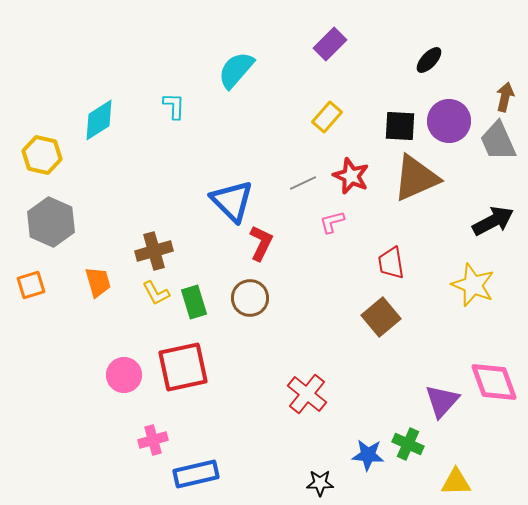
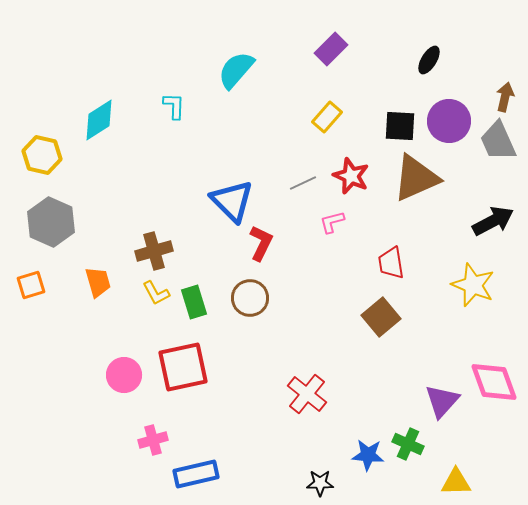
purple rectangle: moved 1 px right, 5 px down
black ellipse: rotated 12 degrees counterclockwise
